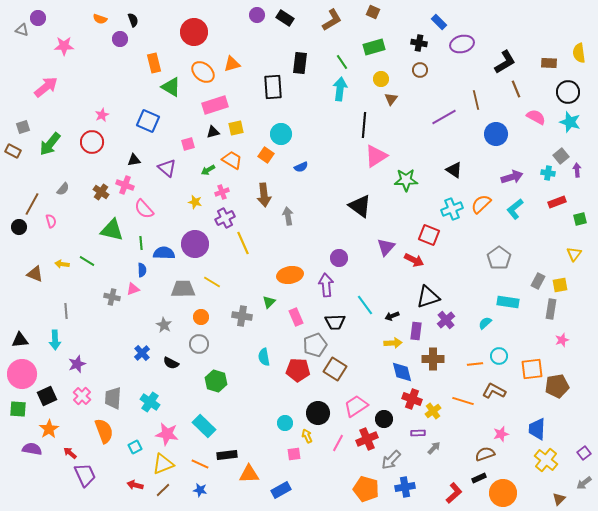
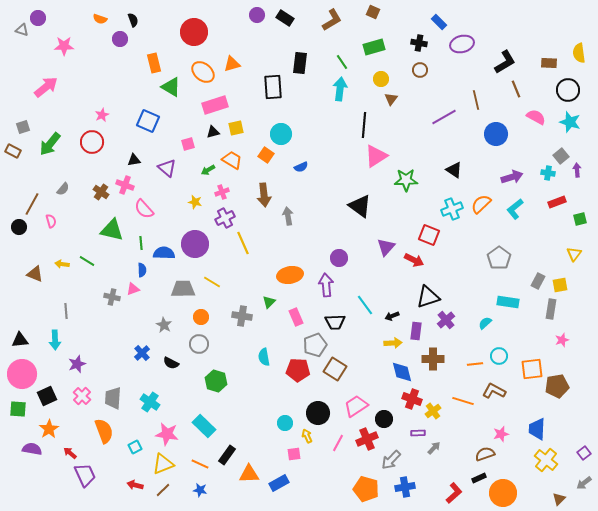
black circle at (568, 92): moved 2 px up
black rectangle at (227, 455): rotated 48 degrees counterclockwise
blue rectangle at (281, 490): moved 2 px left, 7 px up
